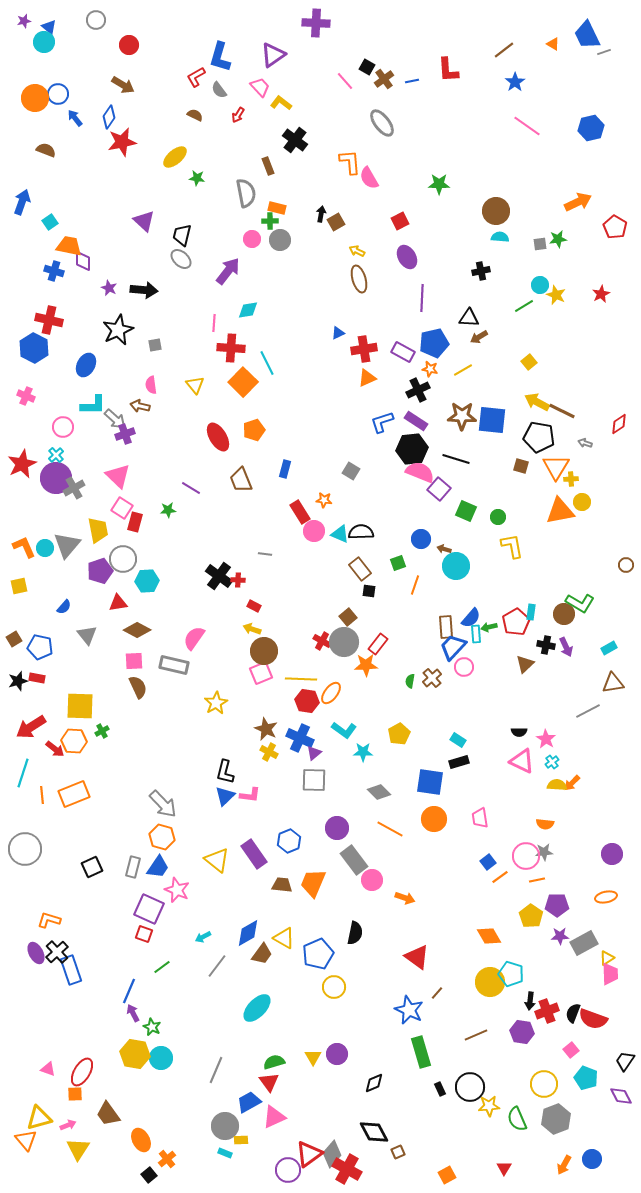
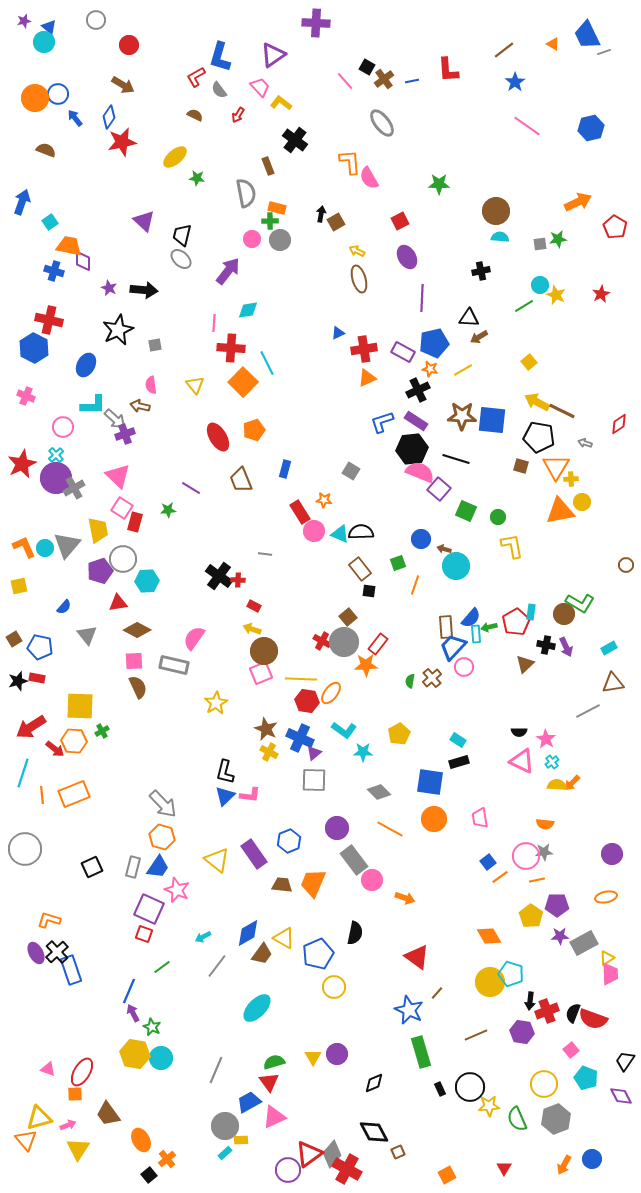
cyan rectangle at (225, 1153): rotated 64 degrees counterclockwise
